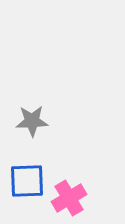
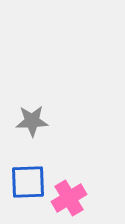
blue square: moved 1 px right, 1 px down
